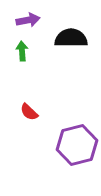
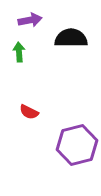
purple arrow: moved 2 px right
green arrow: moved 3 px left, 1 px down
red semicircle: rotated 18 degrees counterclockwise
